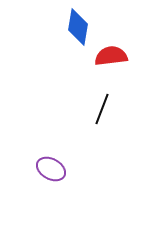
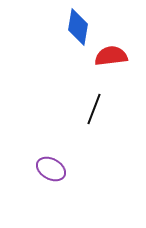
black line: moved 8 px left
